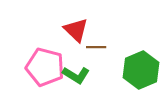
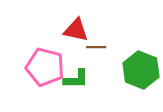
red triangle: rotated 32 degrees counterclockwise
green hexagon: rotated 15 degrees counterclockwise
green L-shape: moved 4 px down; rotated 32 degrees counterclockwise
